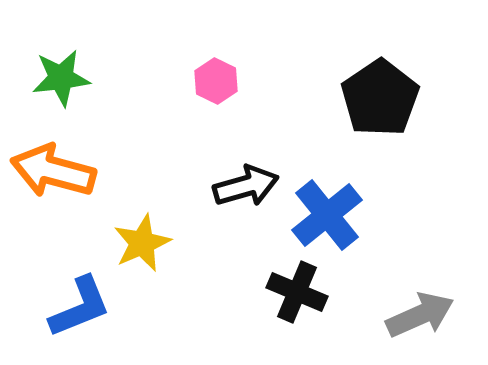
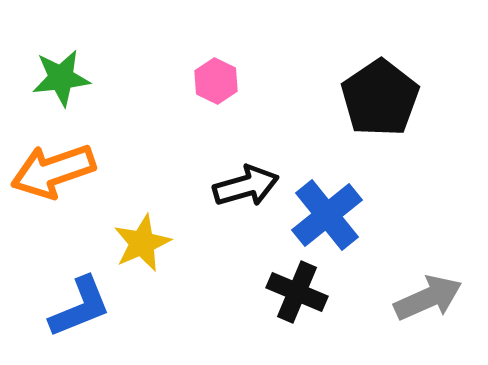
orange arrow: rotated 34 degrees counterclockwise
gray arrow: moved 8 px right, 17 px up
